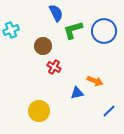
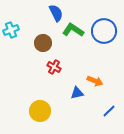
green L-shape: rotated 50 degrees clockwise
brown circle: moved 3 px up
yellow circle: moved 1 px right
